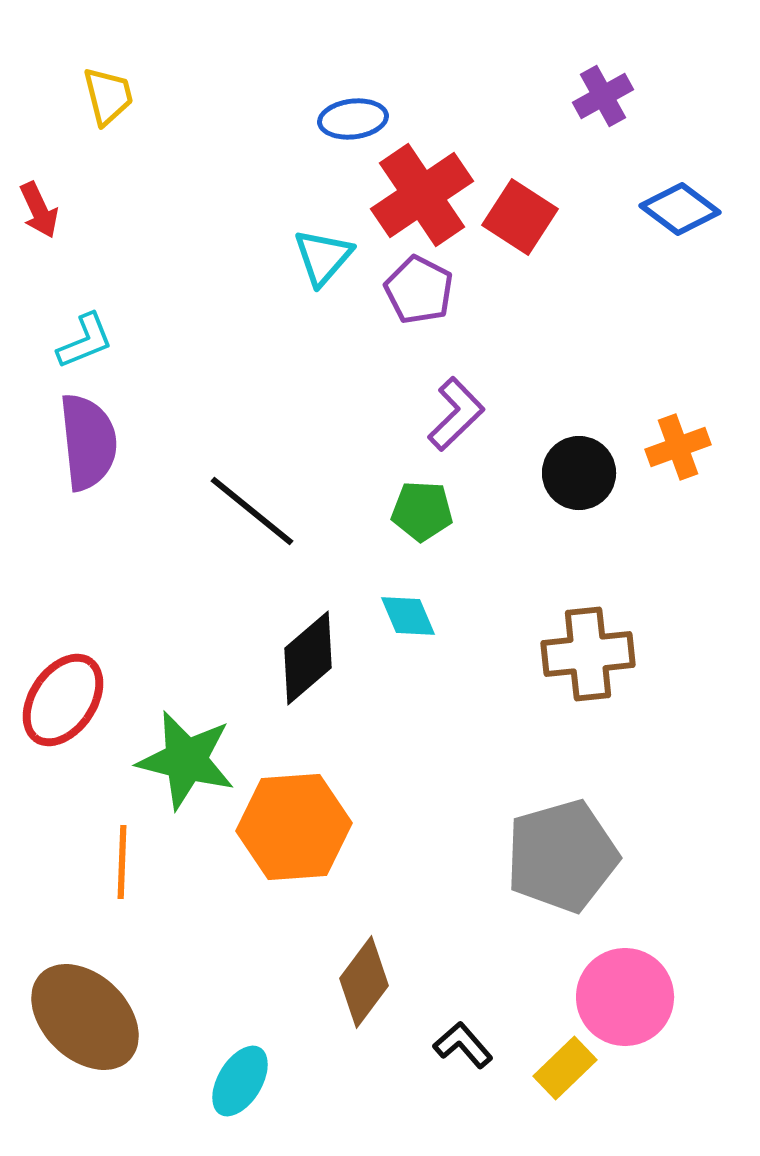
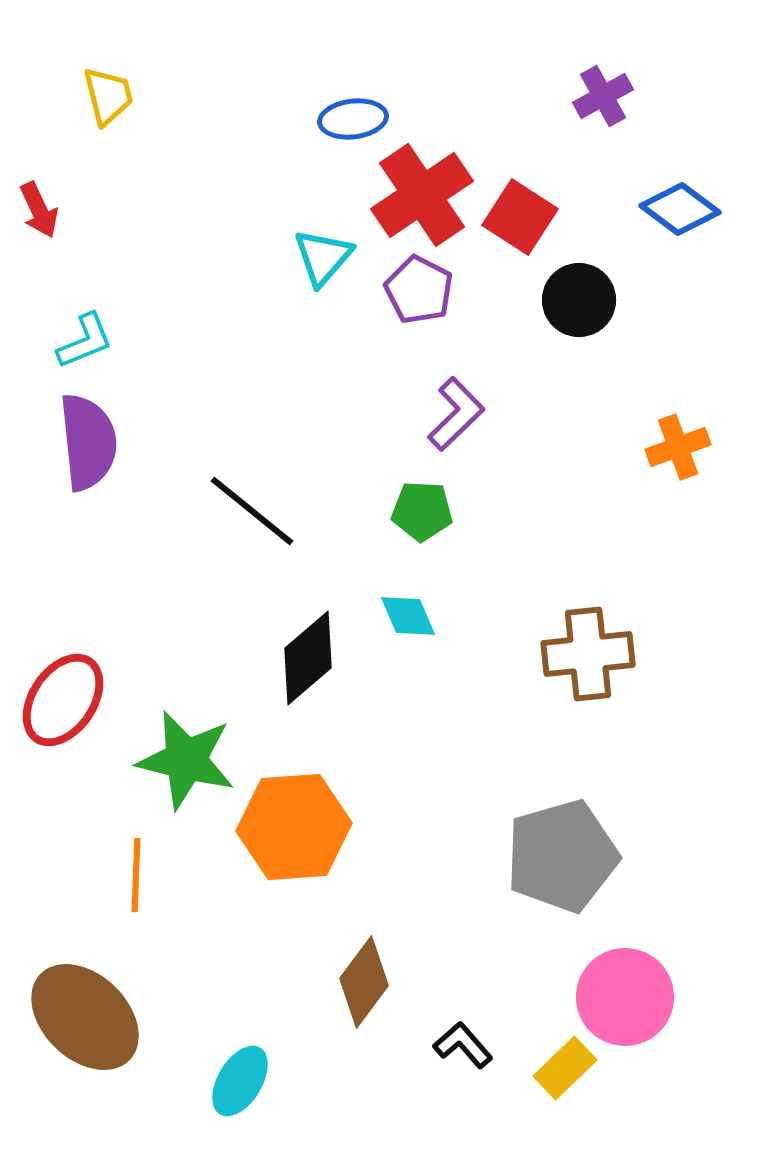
black circle: moved 173 px up
orange line: moved 14 px right, 13 px down
